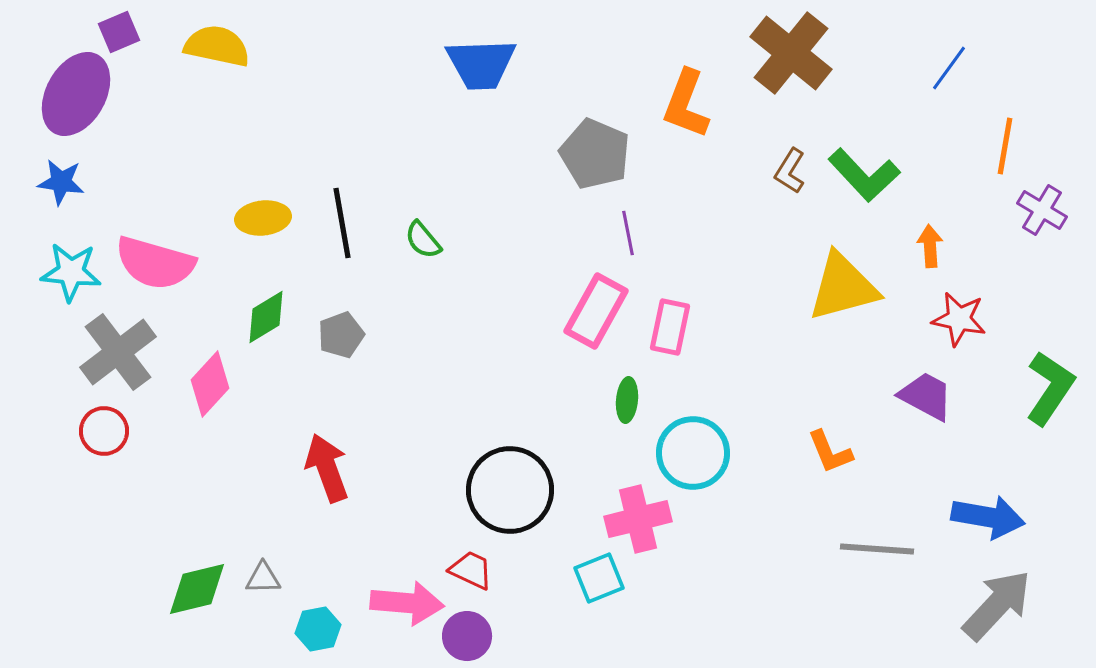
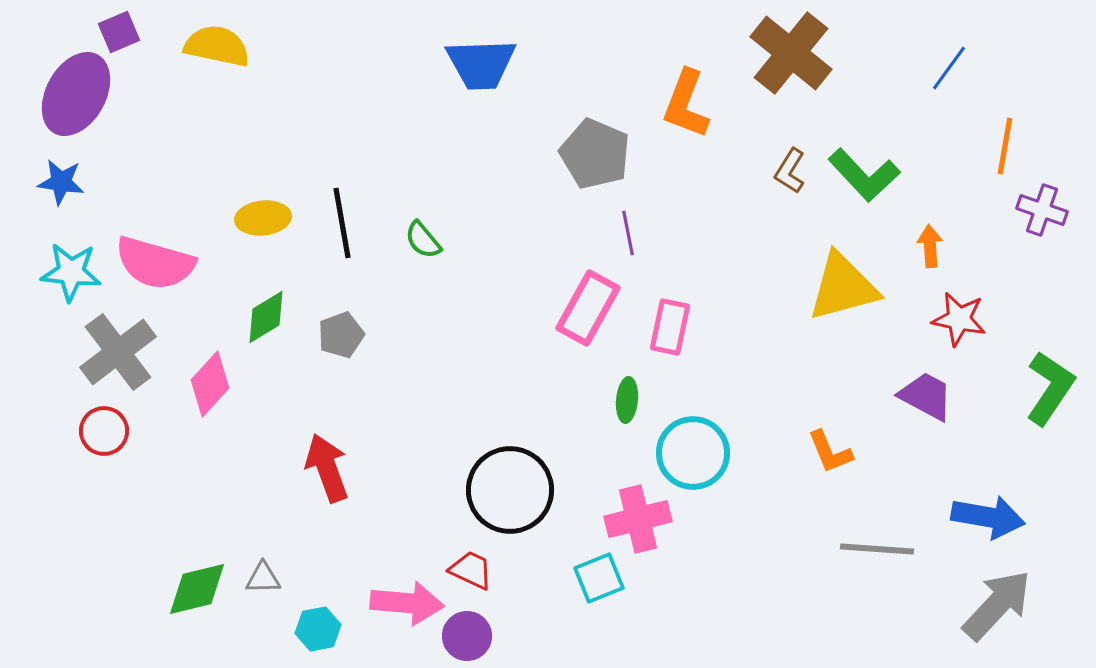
purple cross at (1042, 210): rotated 12 degrees counterclockwise
pink rectangle at (596, 311): moved 8 px left, 3 px up
